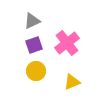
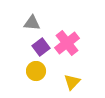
gray triangle: moved 2 px down; rotated 30 degrees clockwise
purple square: moved 7 px right, 2 px down; rotated 18 degrees counterclockwise
yellow triangle: rotated 24 degrees counterclockwise
